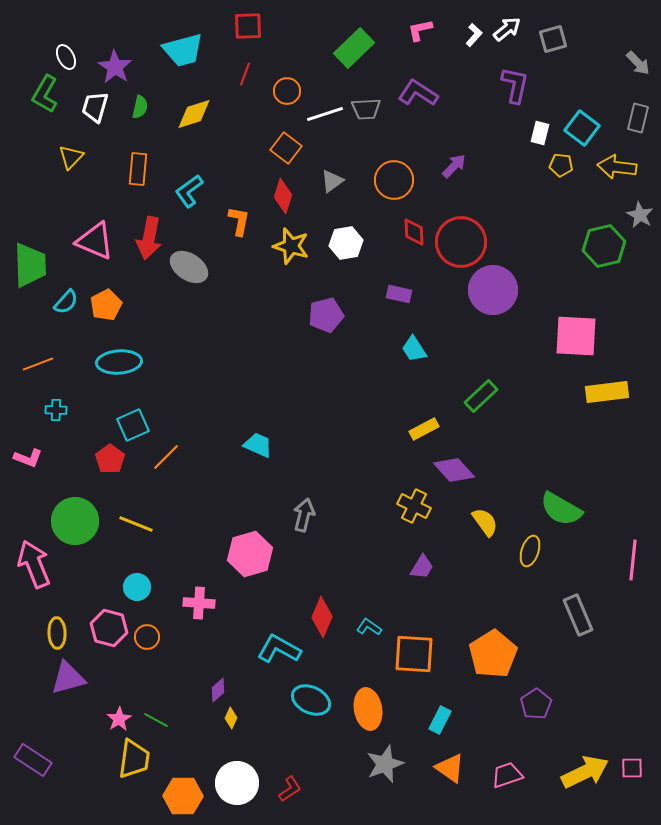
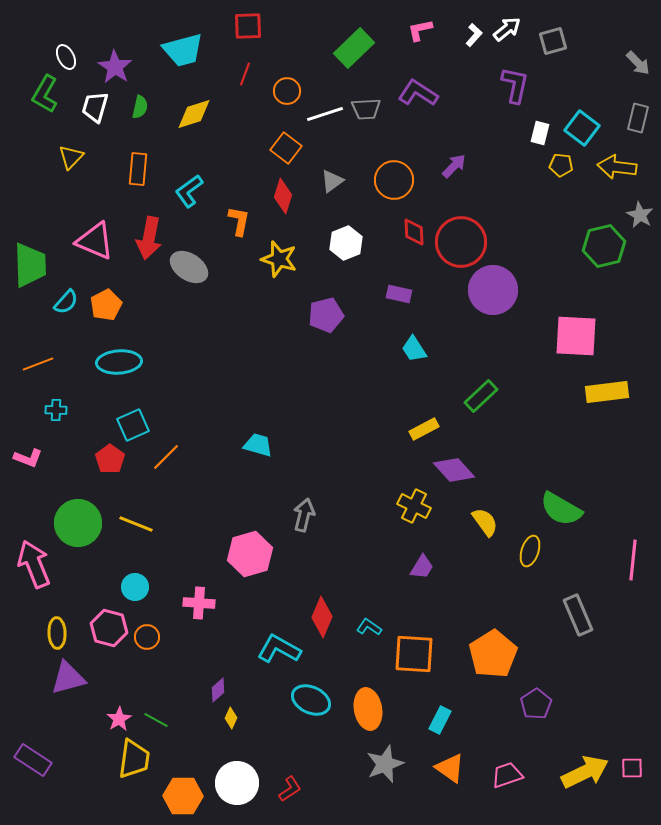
gray square at (553, 39): moved 2 px down
white hexagon at (346, 243): rotated 12 degrees counterclockwise
yellow star at (291, 246): moved 12 px left, 13 px down
cyan trapezoid at (258, 445): rotated 8 degrees counterclockwise
green circle at (75, 521): moved 3 px right, 2 px down
cyan circle at (137, 587): moved 2 px left
